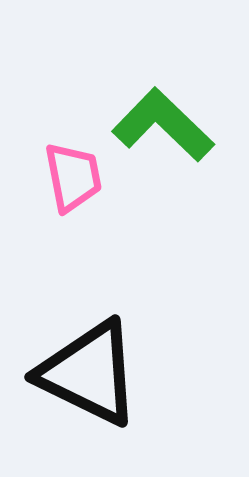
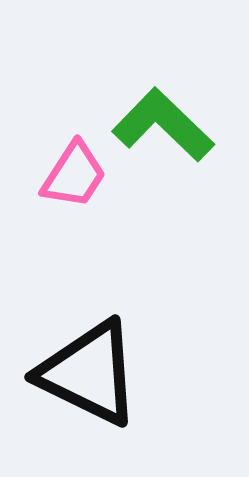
pink trapezoid: moved 1 px right, 2 px up; rotated 44 degrees clockwise
